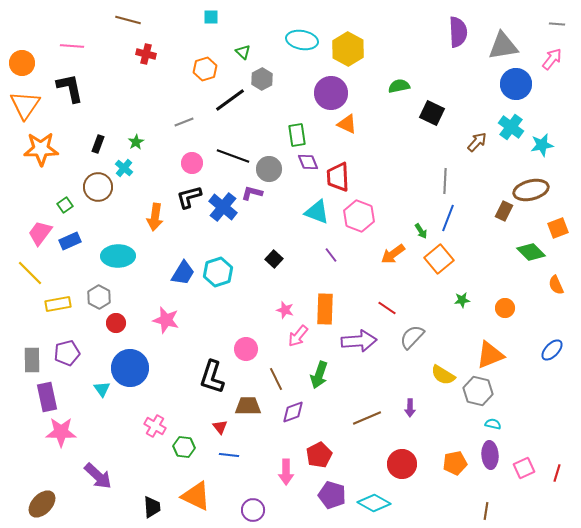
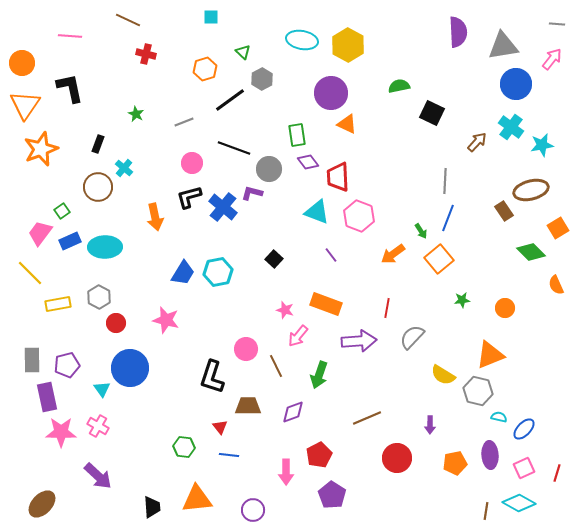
brown line at (128, 20): rotated 10 degrees clockwise
pink line at (72, 46): moved 2 px left, 10 px up
yellow hexagon at (348, 49): moved 4 px up
green star at (136, 142): moved 28 px up; rotated 14 degrees counterclockwise
orange star at (41, 149): rotated 20 degrees counterclockwise
black line at (233, 156): moved 1 px right, 8 px up
purple diamond at (308, 162): rotated 15 degrees counterclockwise
green square at (65, 205): moved 3 px left, 6 px down
brown rectangle at (504, 211): rotated 60 degrees counterclockwise
orange arrow at (155, 217): rotated 20 degrees counterclockwise
orange square at (558, 228): rotated 10 degrees counterclockwise
cyan ellipse at (118, 256): moved 13 px left, 9 px up
cyan hexagon at (218, 272): rotated 8 degrees clockwise
red line at (387, 308): rotated 66 degrees clockwise
orange rectangle at (325, 309): moved 1 px right, 5 px up; rotated 72 degrees counterclockwise
blue ellipse at (552, 350): moved 28 px left, 79 px down
purple pentagon at (67, 353): moved 12 px down
brown line at (276, 379): moved 13 px up
purple arrow at (410, 408): moved 20 px right, 17 px down
cyan semicircle at (493, 424): moved 6 px right, 7 px up
pink cross at (155, 426): moved 57 px left
red circle at (402, 464): moved 5 px left, 6 px up
purple pentagon at (332, 495): rotated 16 degrees clockwise
orange triangle at (196, 496): moved 1 px right, 3 px down; rotated 32 degrees counterclockwise
cyan diamond at (374, 503): moved 145 px right
